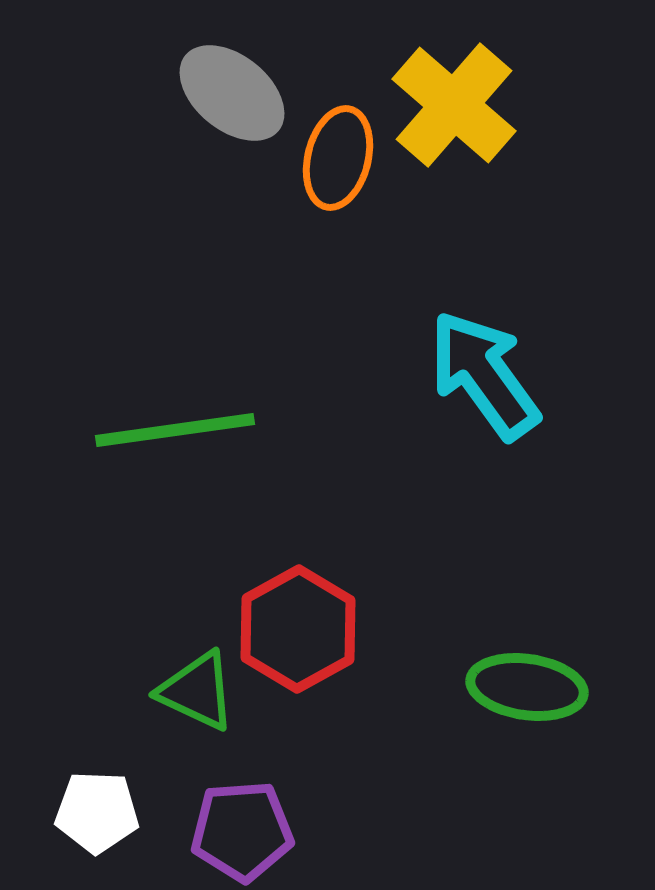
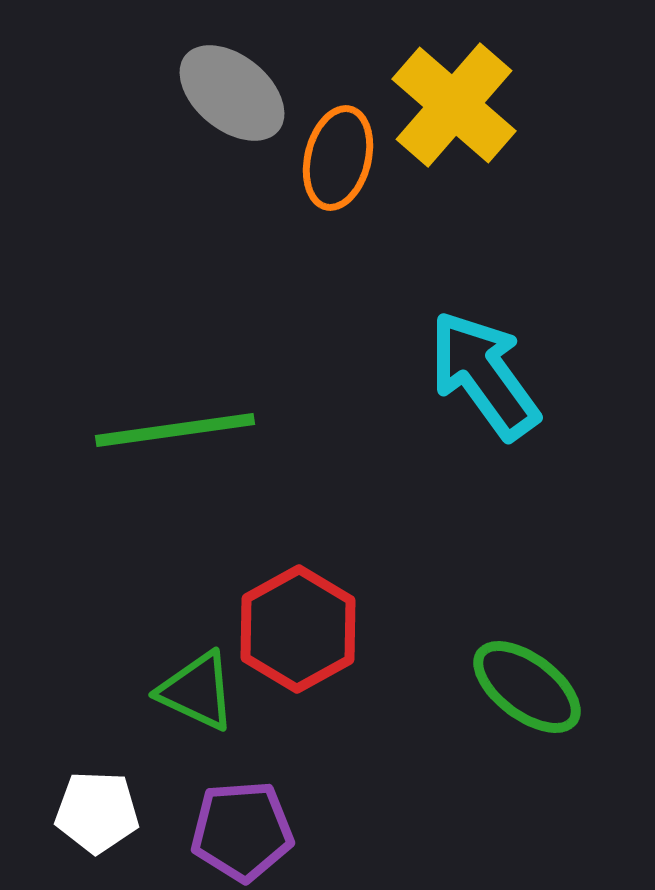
green ellipse: rotated 29 degrees clockwise
